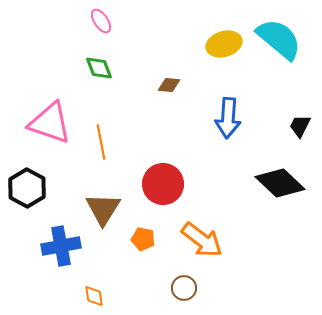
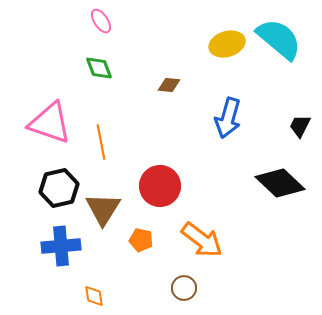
yellow ellipse: moved 3 px right
blue arrow: rotated 12 degrees clockwise
red circle: moved 3 px left, 2 px down
black hexagon: moved 32 px right; rotated 18 degrees clockwise
orange pentagon: moved 2 px left, 1 px down
blue cross: rotated 6 degrees clockwise
